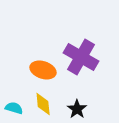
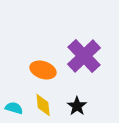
purple cross: moved 3 px right, 1 px up; rotated 16 degrees clockwise
yellow diamond: moved 1 px down
black star: moved 3 px up
